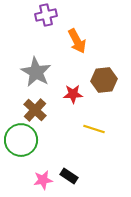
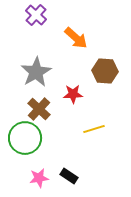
purple cross: moved 10 px left; rotated 35 degrees counterclockwise
orange arrow: moved 1 px left, 3 px up; rotated 20 degrees counterclockwise
gray star: rotated 12 degrees clockwise
brown hexagon: moved 1 px right, 9 px up; rotated 10 degrees clockwise
brown cross: moved 4 px right, 1 px up
yellow line: rotated 35 degrees counterclockwise
green circle: moved 4 px right, 2 px up
pink star: moved 4 px left, 2 px up
